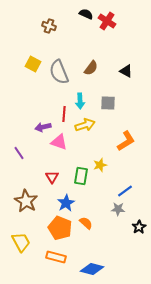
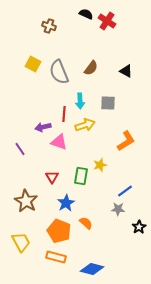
purple line: moved 1 px right, 4 px up
orange pentagon: moved 1 px left, 3 px down
